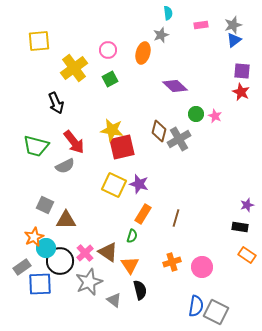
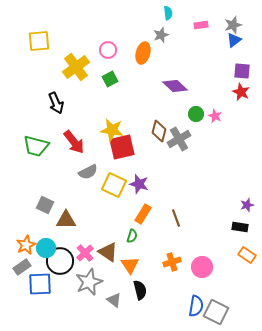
yellow cross at (74, 68): moved 2 px right, 1 px up
gray semicircle at (65, 166): moved 23 px right, 6 px down
brown line at (176, 218): rotated 36 degrees counterclockwise
orange star at (34, 237): moved 8 px left, 8 px down
